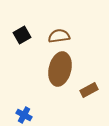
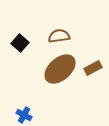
black square: moved 2 px left, 8 px down; rotated 18 degrees counterclockwise
brown ellipse: rotated 36 degrees clockwise
brown rectangle: moved 4 px right, 22 px up
